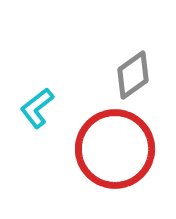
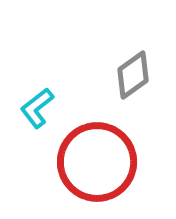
red circle: moved 18 px left, 13 px down
